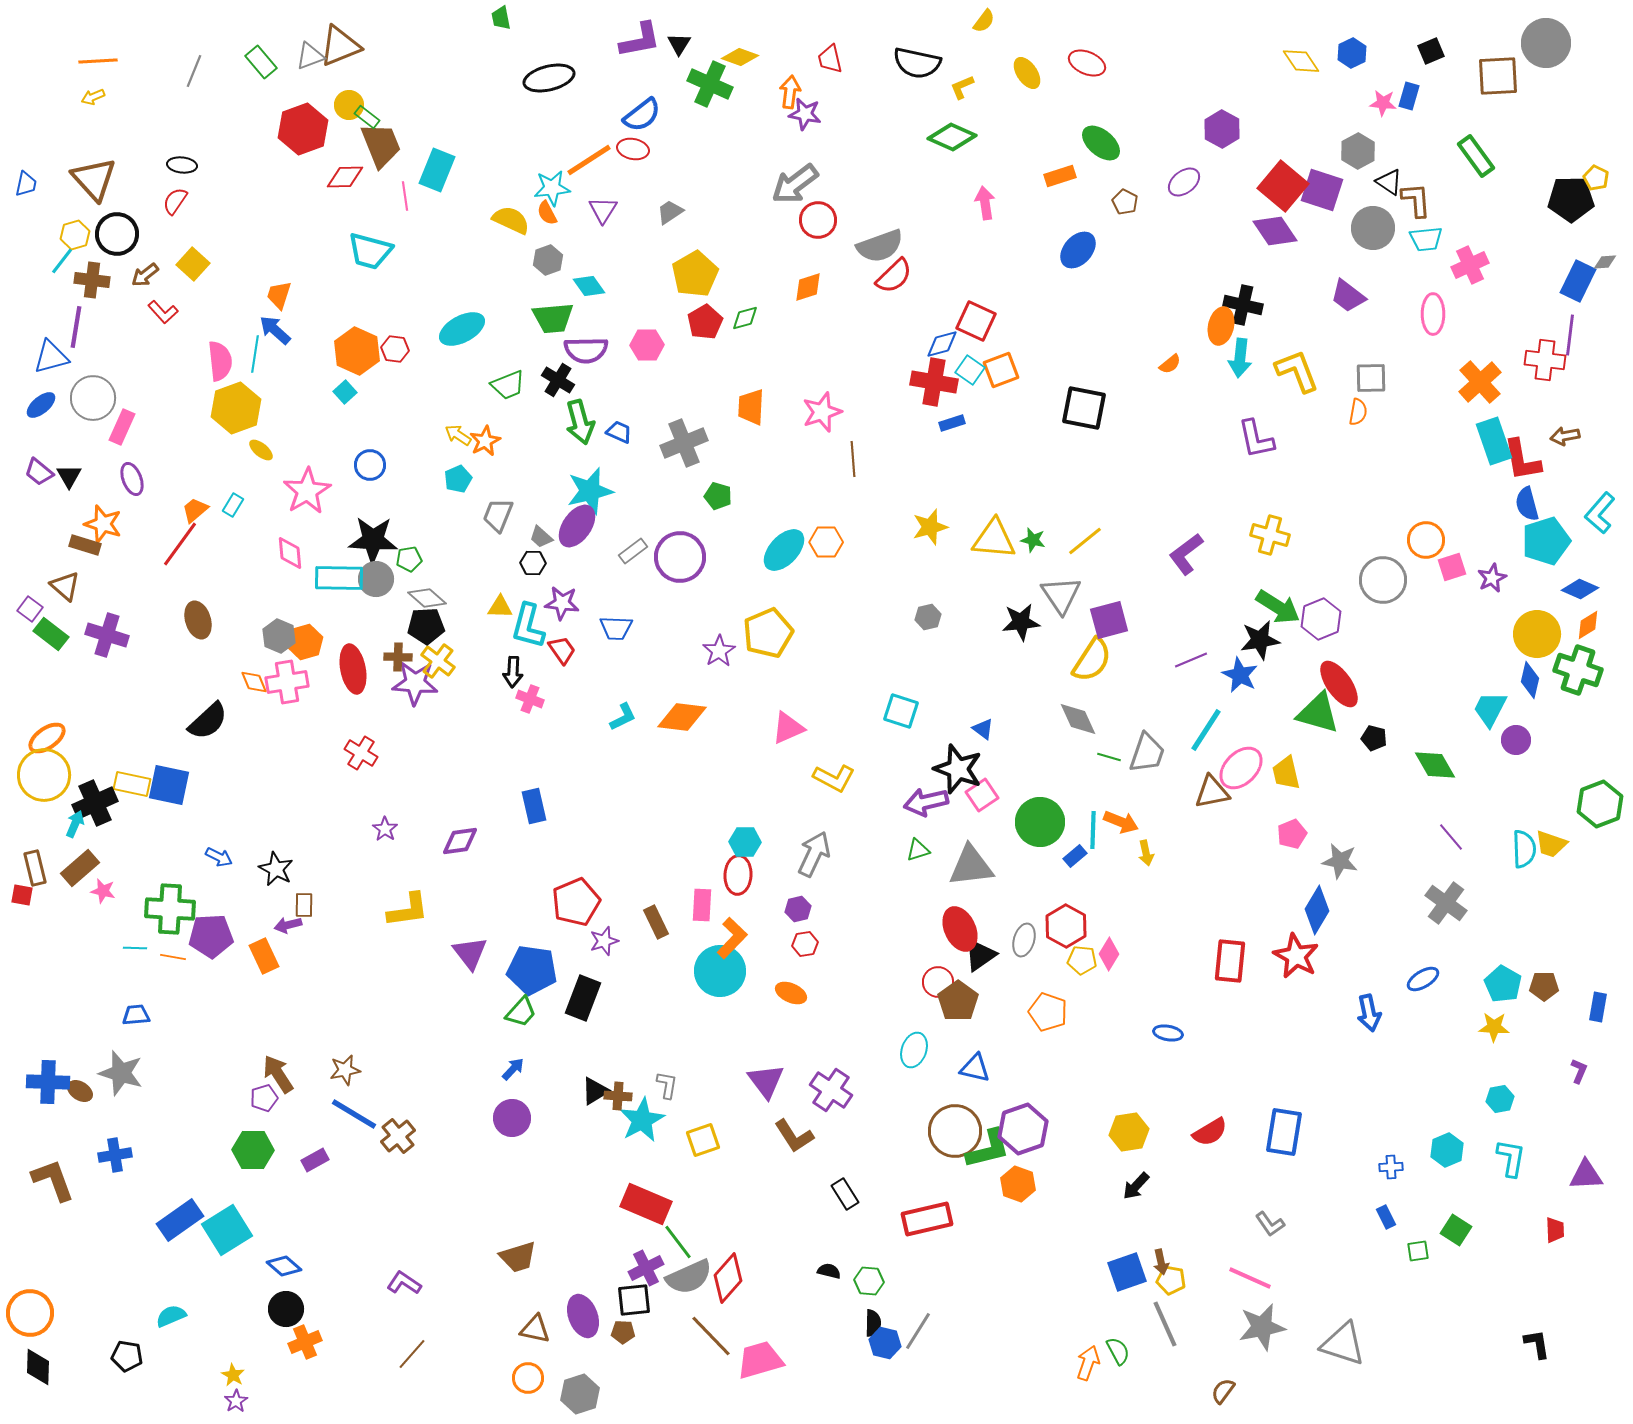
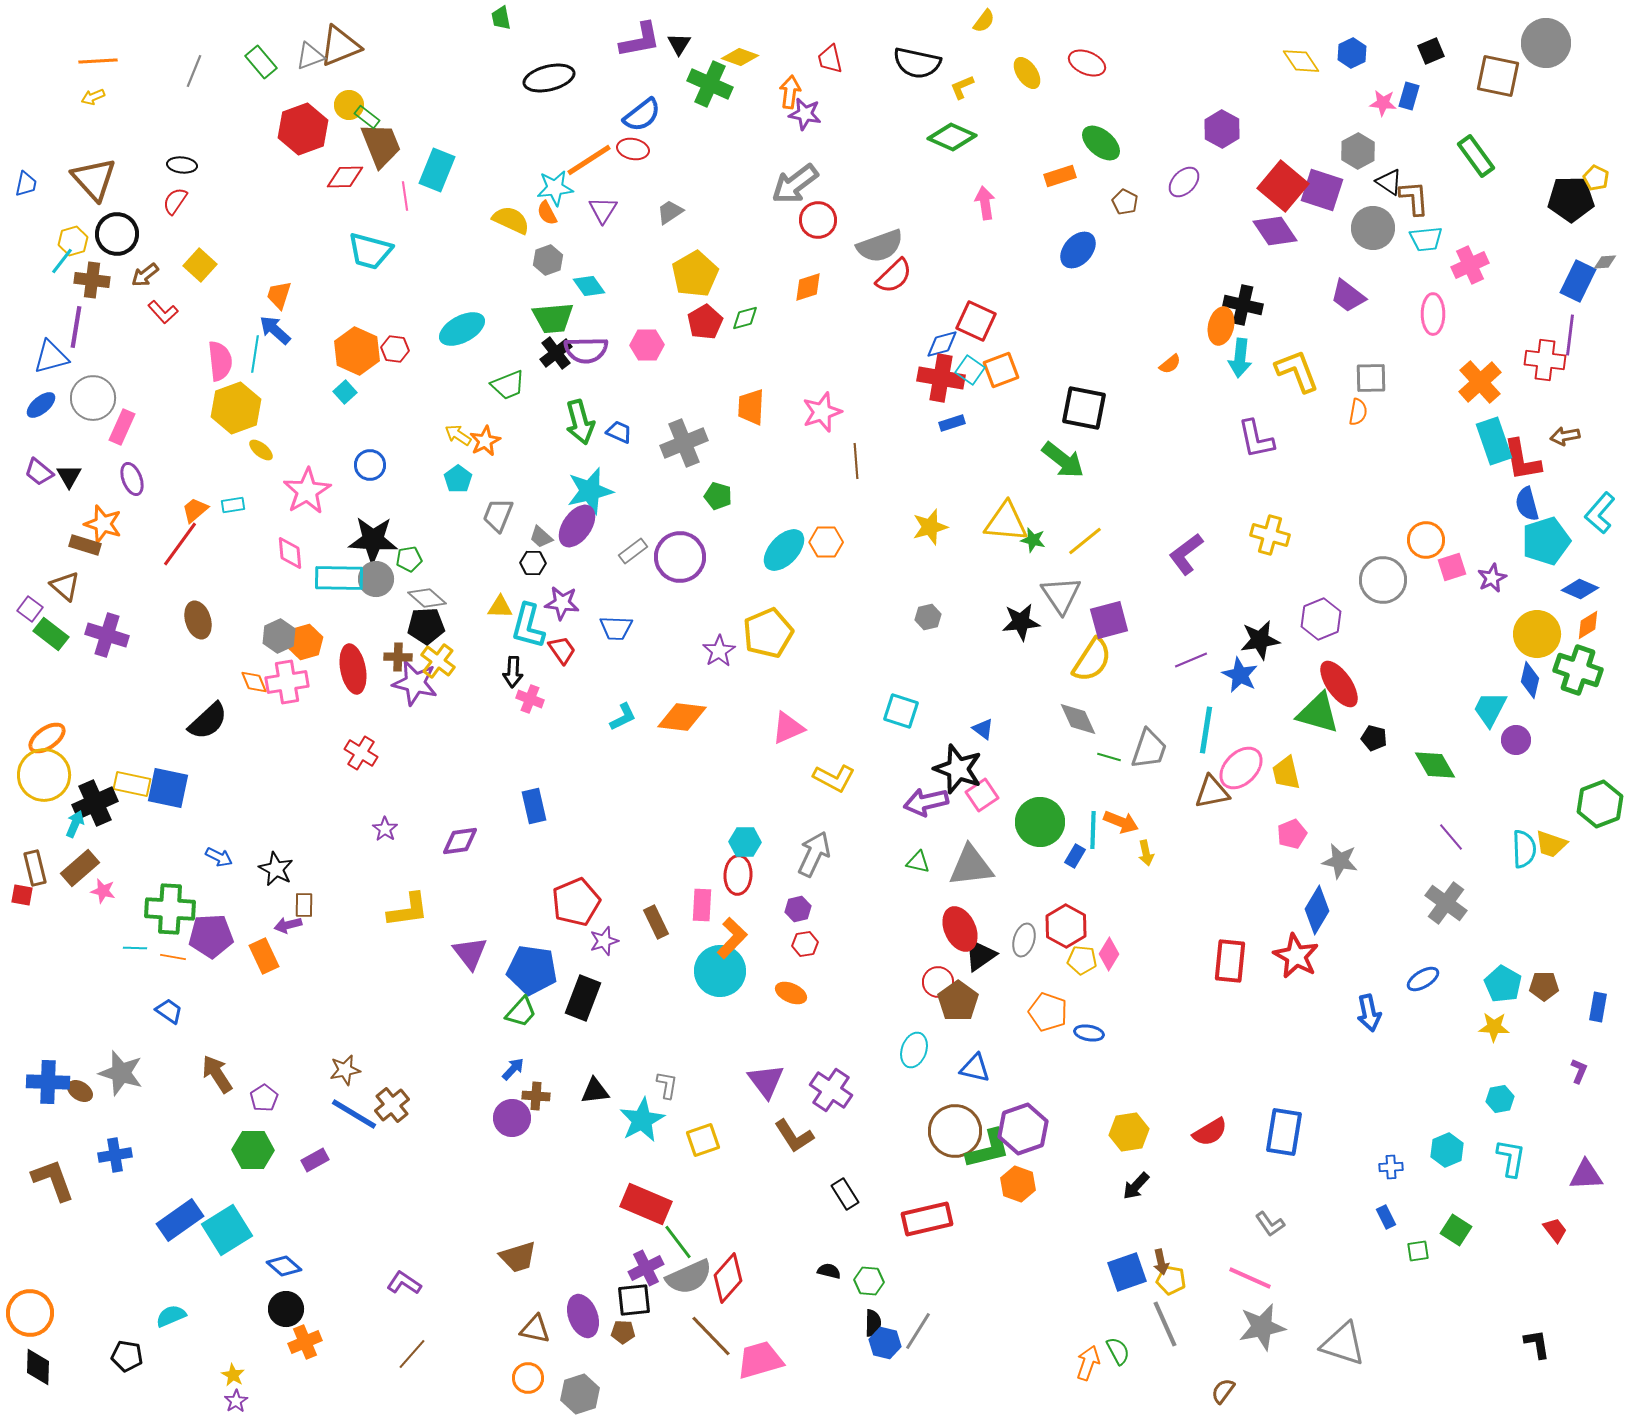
brown square at (1498, 76): rotated 15 degrees clockwise
purple ellipse at (1184, 182): rotated 8 degrees counterclockwise
cyan star at (552, 188): moved 3 px right
brown L-shape at (1416, 200): moved 2 px left, 2 px up
yellow hexagon at (75, 235): moved 2 px left, 6 px down
yellow square at (193, 264): moved 7 px right, 1 px down
black cross at (558, 380): moved 2 px left, 27 px up; rotated 20 degrees clockwise
red cross at (934, 382): moved 7 px right, 4 px up
brown line at (853, 459): moved 3 px right, 2 px down
cyan pentagon at (458, 479): rotated 12 degrees counterclockwise
cyan rectangle at (233, 505): rotated 50 degrees clockwise
yellow triangle at (994, 539): moved 12 px right, 17 px up
green arrow at (1278, 607): moved 215 px left, 147 px up; rotated 6 degrees clockwise
gray hexagon at (279, 636): rotated 12 degrees clockwise
purple star at (415, 683): rotated 9 degrees clockwise
cyan line at (1206, 730): rotated 24 degrees counterclockwise
gray trapezoid at (1147, 753): moved 2 px right, 4 px up
blue square at (169, 785): moved 1 px left, 3 px down
green triangle at (918, 850): moved 12 px down; rotated 30 degrees clockwise
blue rectangle at (1075, 856): rotated 20 degrees counterclockwise
blue trapezoid at (136, 1015): moved 33 px right, 4 px up; rotated 40 degrees clockwise
blue ellipse at (1168, 1033): moved 79 px left
brown arrow at (278, 1074): moved 61 px left
black triangle at (595, 1091): rotated 24 degrees clockwise
brown cross at (618, 1096): moved 82 px left
purple pentagon at (264, 1098): rotated 16 degrees counterclockwise
brown cross at (398, 1136): moved 6 px left, 31 px up
red trapezoid at (1555, 1230): rotated 36 degrees counterclockwise
